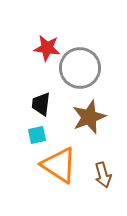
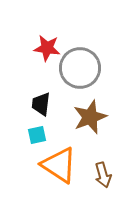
brown star: moved 1 px right
